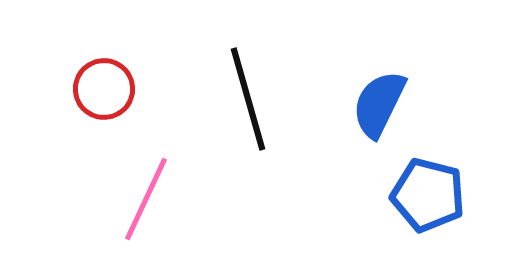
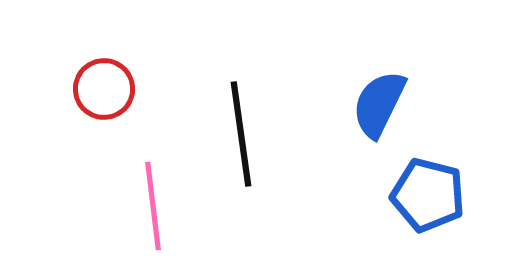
black line: moved 7 px left, 35 px down; rotated 8 degrees clockwise
pink line: moved 7 px right, 7 px down; rotated 32 degrees counterclockwise
